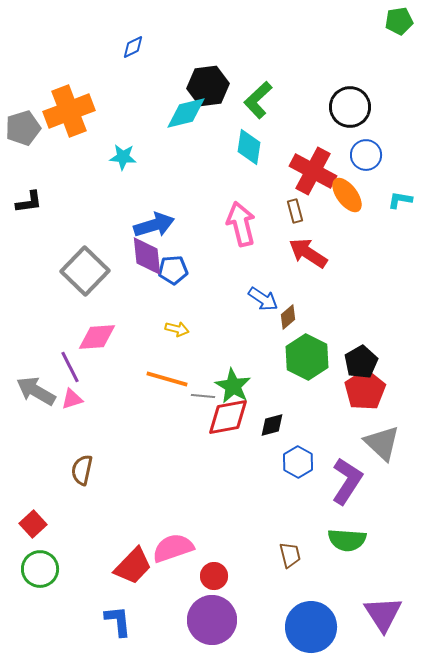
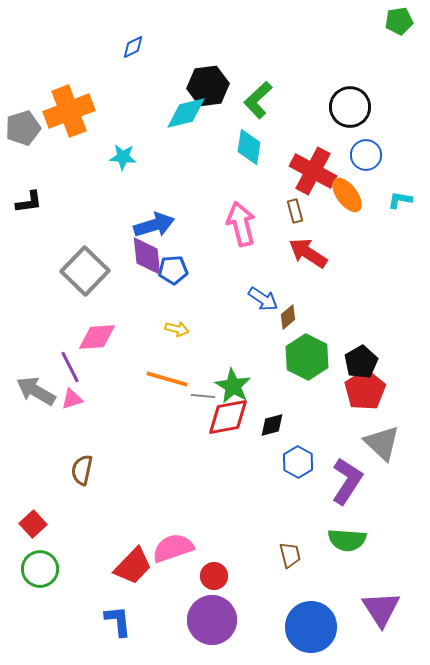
purple triangle at (383, 614): moved 2 px left, 5 px up
